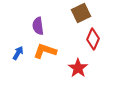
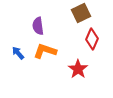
red diamond: moved 1 px left
blue arrow: rotated 72 degrees counterclockwise
red star: moved 1 px down
